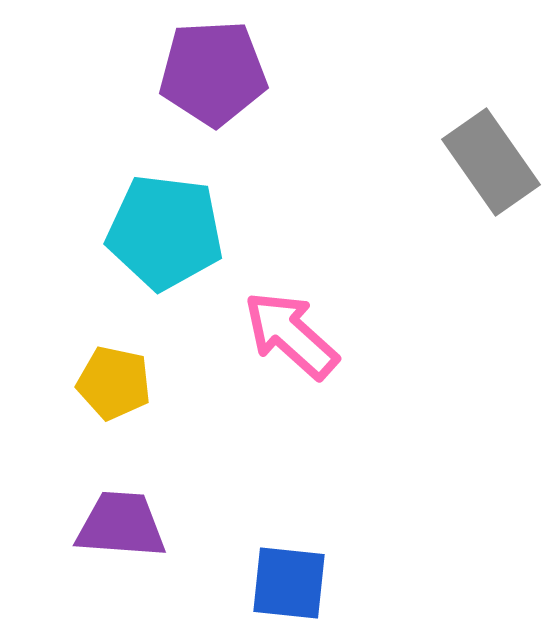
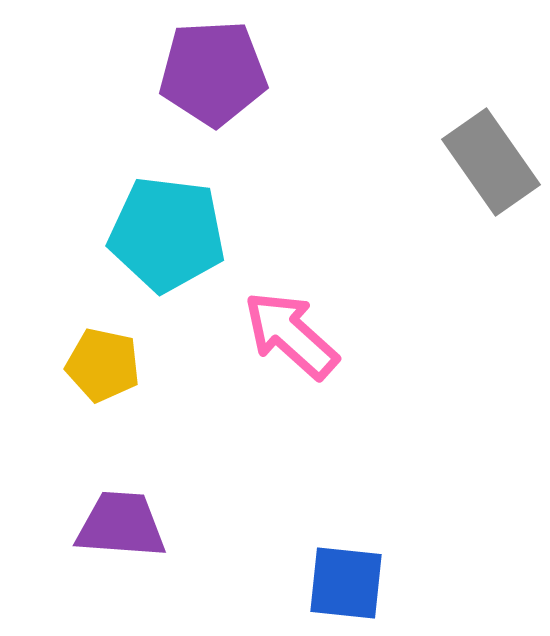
cyan pentagon: moved 2 px right, 2 px down
yellow pentagon: moved 11 px left, 18 px up
blue square: moved 57 px right
